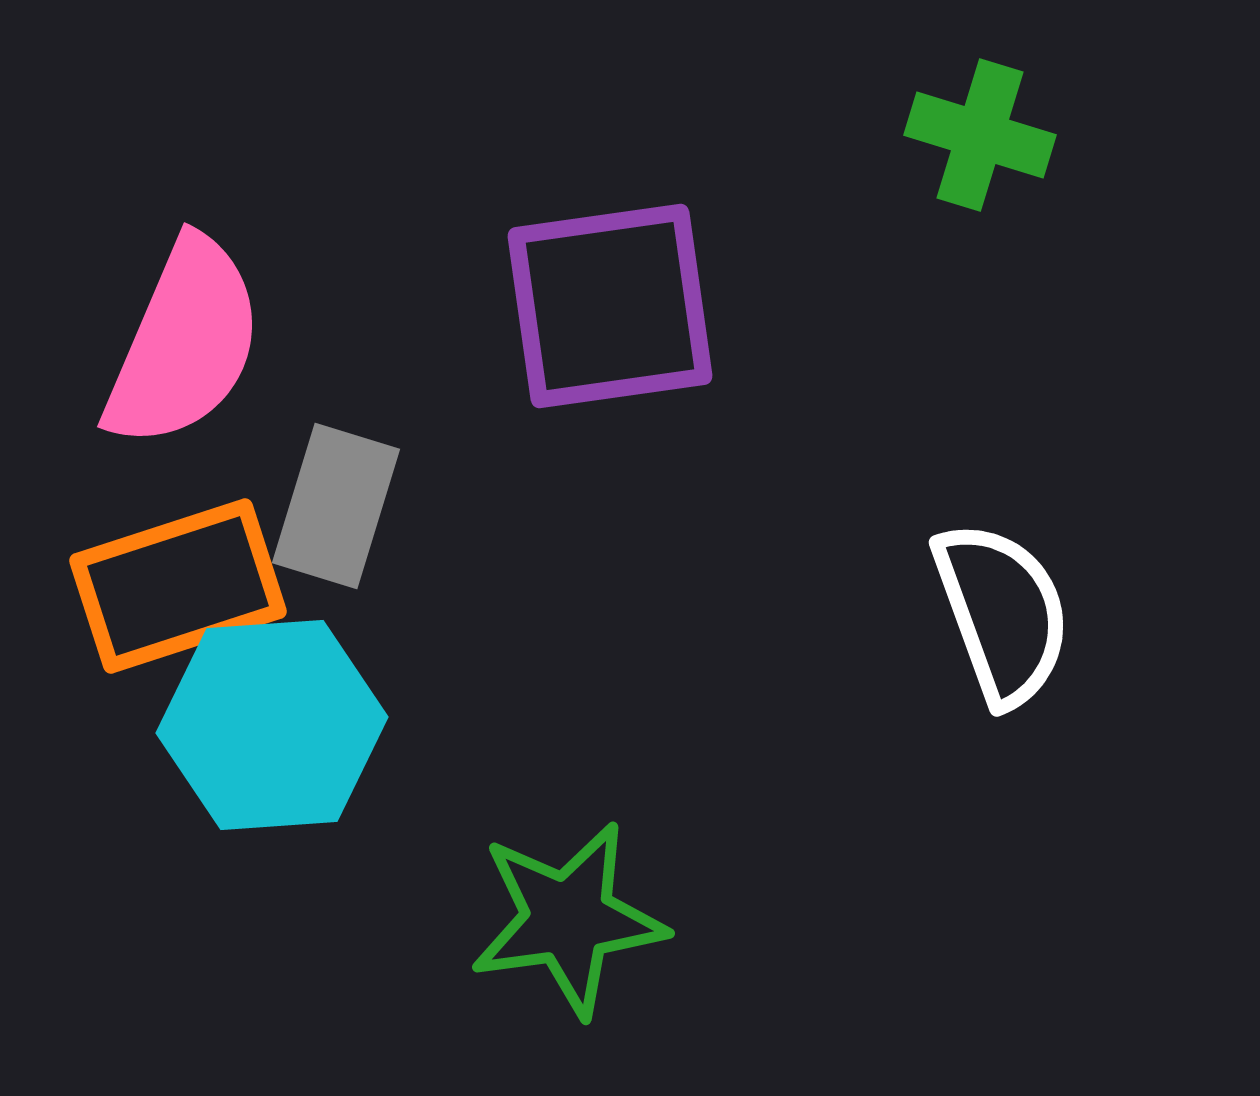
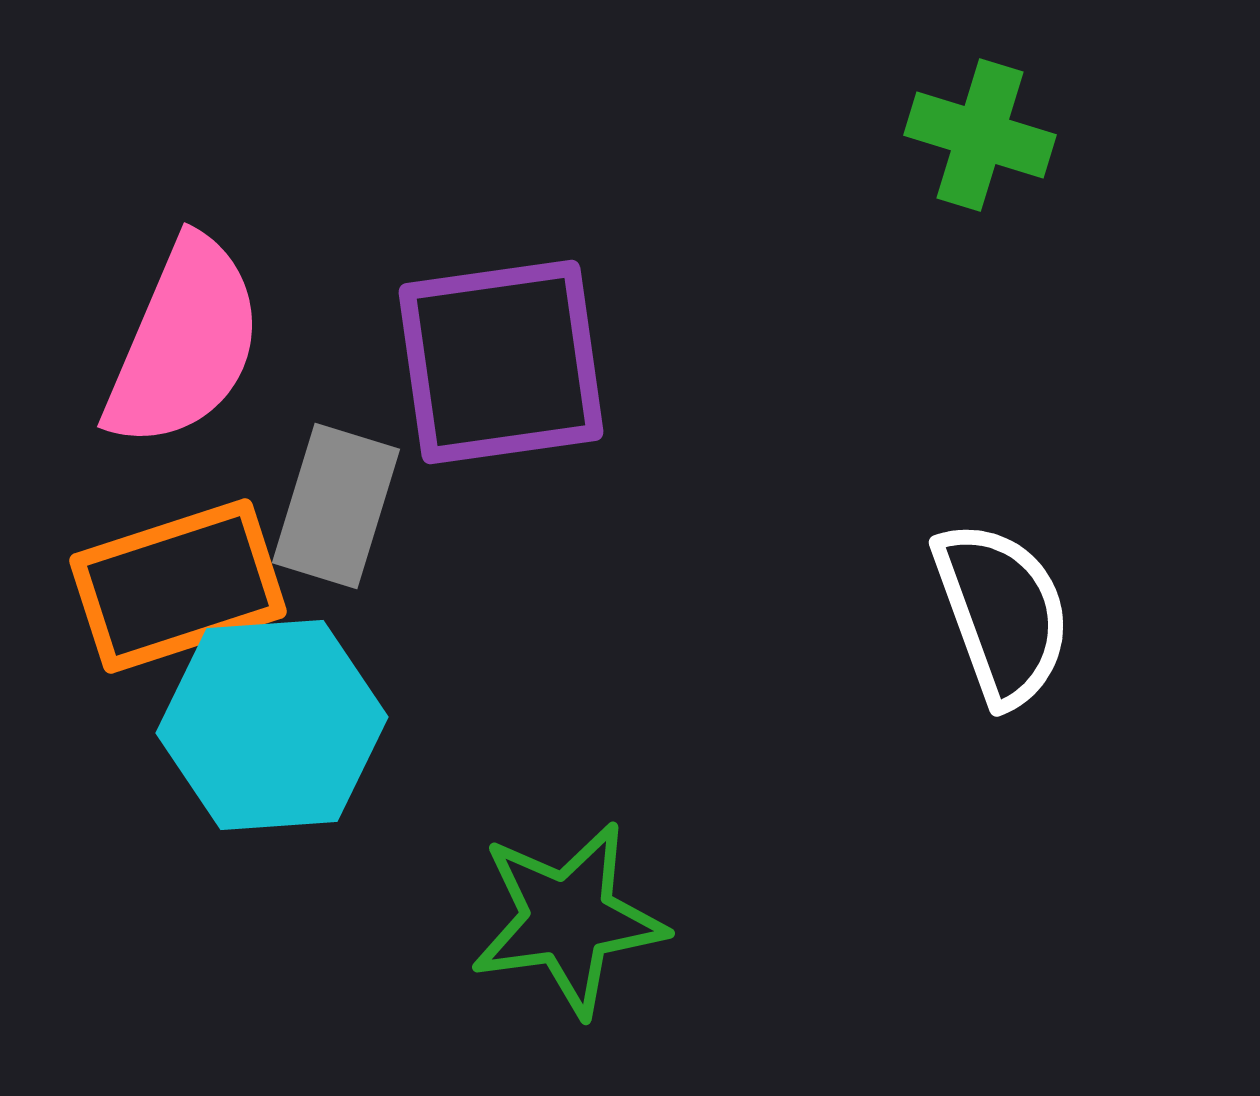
purple square: moved 109 px left, 56 px down
